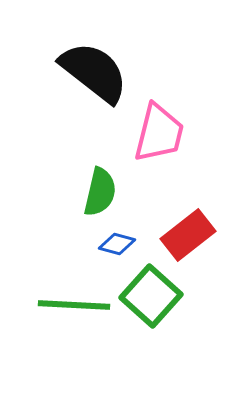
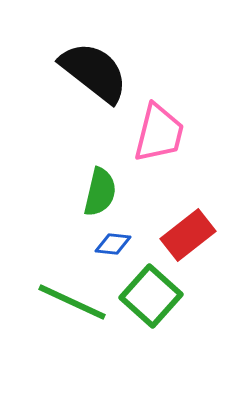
blue diamond: moved 4 px left; rotated 9 degrees counterclockwise
green line: moved 2 px left, 3 px up; rotated 22 degrees clockwise
